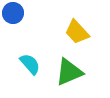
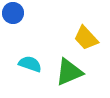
yellow trapezoid: moved 9 px right, 6 px down
cyan semicircle: rotated 30 degrees counterclockwise
